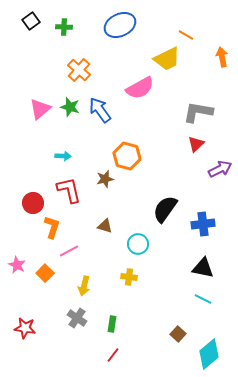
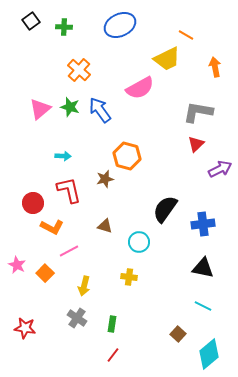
orange arrow: moved 7 px left, 10 px down
orange L-shape: rotated 100 degrees clockwise
cyan circle: moved 1 px right, 2 px up
cyan line: moved 7 px down
